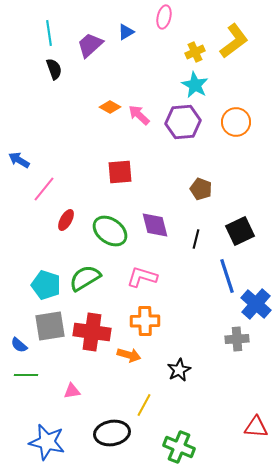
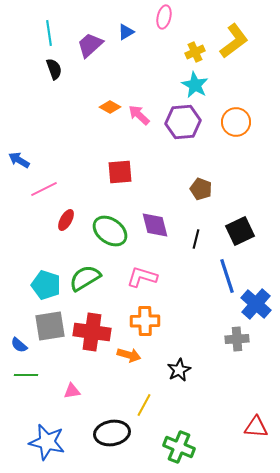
pink line: rotated 24 degrees clockwise
